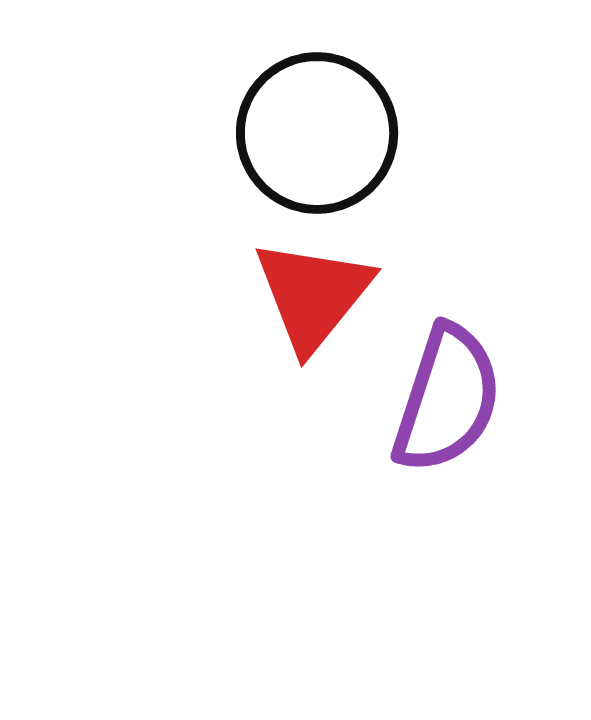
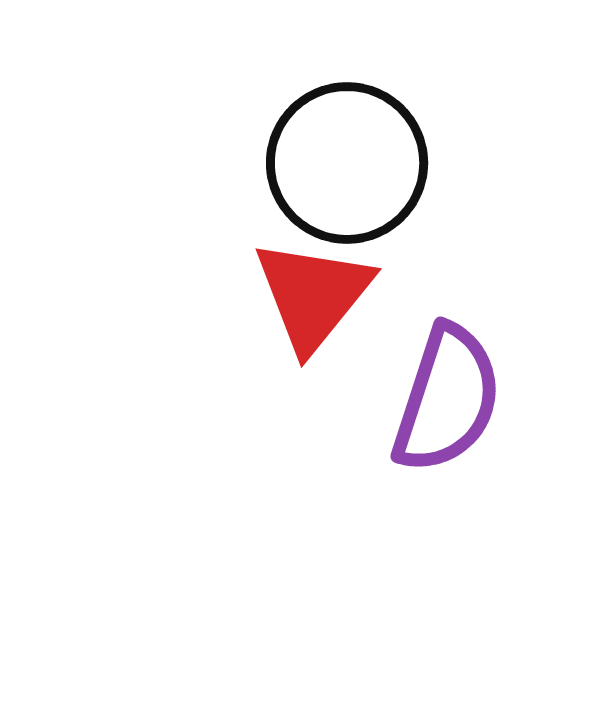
black circle: moved 30 px right, 30 px down
